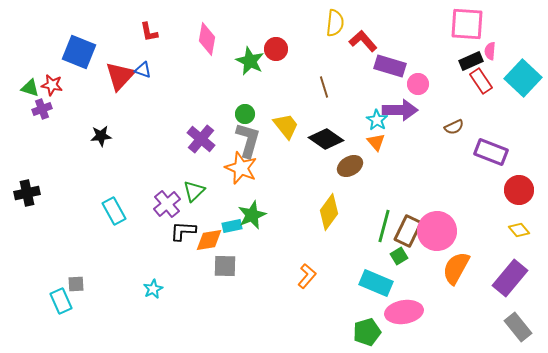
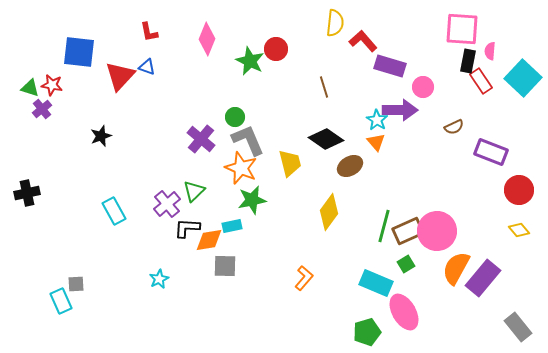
pink square at (467, 24): moved 5 px left, 5 px down
pink diamond at (207, 39): rotated 12 degrees clockwise
blue square at (79, 52): rotated 16 degrees counterclockwise
black rectangle at (471, 61): moved 3 px left; rotated 55 degrees counterclockwise
blue triangle at (143, 70): moved 4 px right, 3 px up
pink circle at (418, 84): moved 5 px right, 3 px down
purple cross at (42, 109): rotated 18 degrees counterclockwise
green circle at (245, 114): moved 10 px left, 3 px down
yellow trapezoid at (286, 126): moved 4 px right, 37 px down; rotated 24 degrees clockwise
black star at (101, 136): rotated 15 degrees counterclockwise
gray L-shape at (248, 140): rotated 39 degrees counterclockwise
green star at (252, 215): moved 15 px up; rotated 12 degrees clockwise
black L-shape at (183, 231): moved 4 px right, 3 px up
brown rectangle at (408, 231): rotated 40 degrees clockwise
green square at (399, 256): moved 7 px right, 8 px down
orange L-shape at (307, 276): moved 3 px left, 2 px down
purple rectangle at (510, 278): moved 27 px left
cyan star at (153, 289): moved 6 px right, 10 px up
pink ellipse at (404, 312): rotated 69 degrees clockwise
